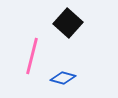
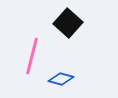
blue diamond: moved 2 px left, 1 px down
